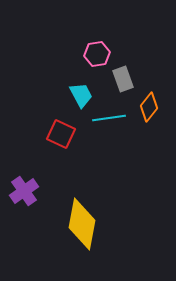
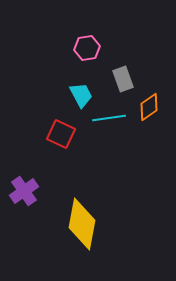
pink hexagon: moved 10 px left, 6 px up
orange diamond: rotated 16 degrees clockwise
